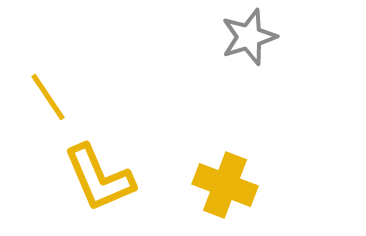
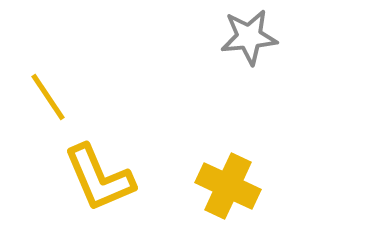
gray star: rotated 12 degrees clockwise
yellow cross: moved 3 px right, 1 px down; rotated 4 degrees clockwise
